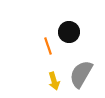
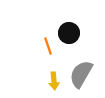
black circle: moved 1 px down
yellow arrow: rotated 12 degrees clockwise
